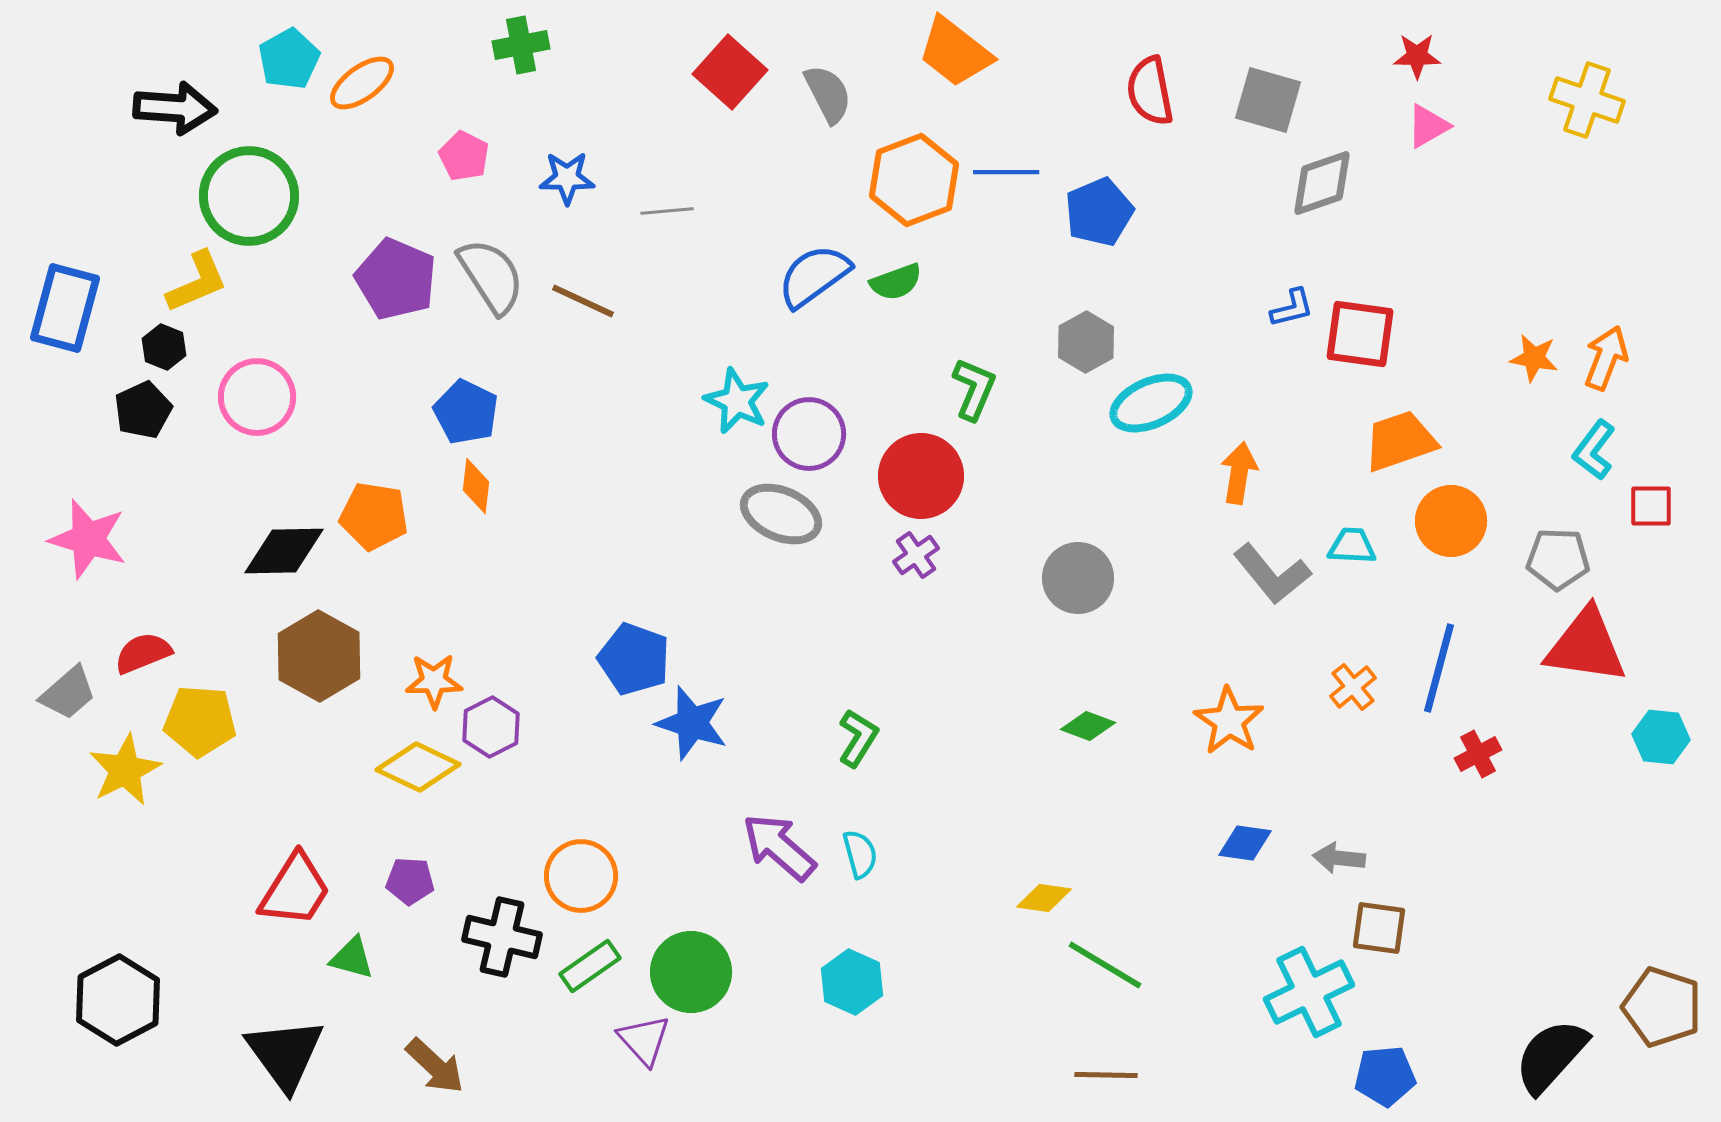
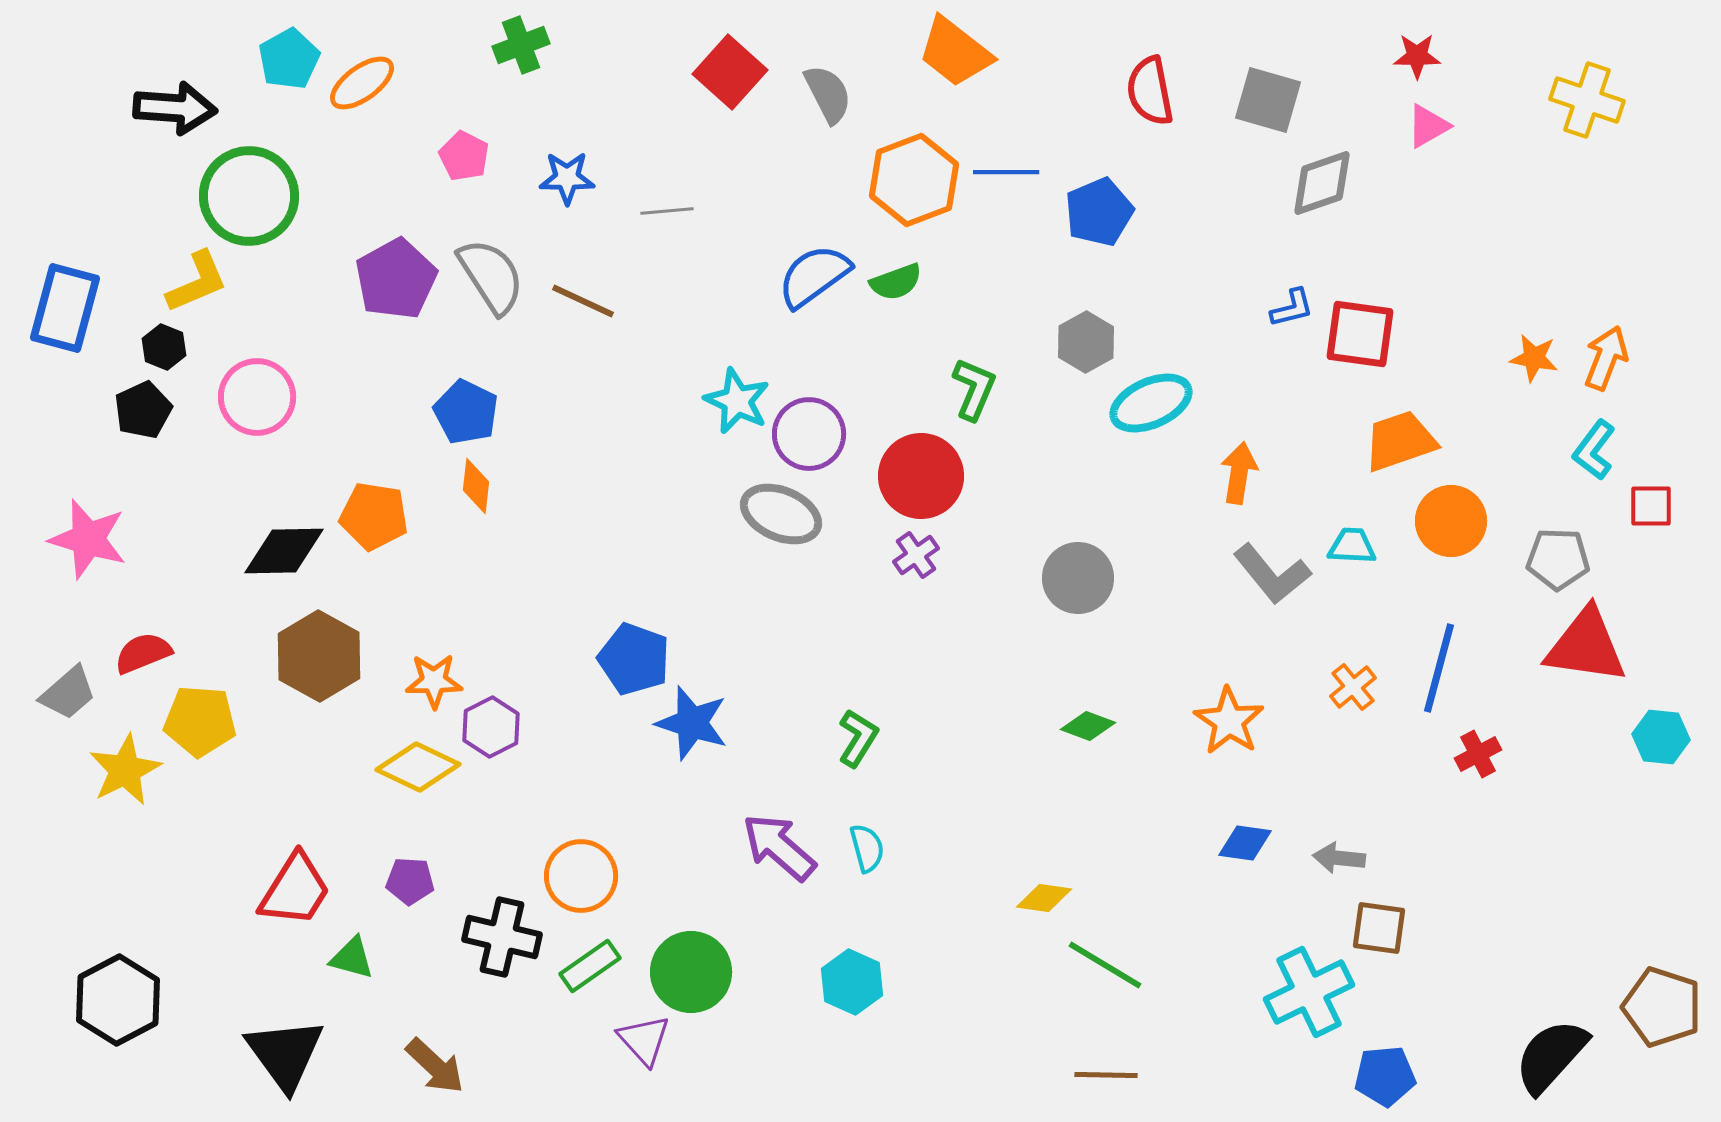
green cross at (521, 45): rotated 10 degrees counterclockwise
purple pentagon at (396, 279): rotated 20 degrees clockwise
cyan semicircle at (860, 854): moved 7 px right, 6 px up
